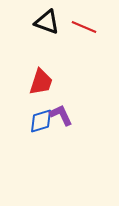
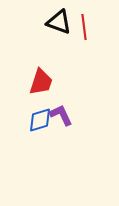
black triangle: moved 12 px right
red line: rotated 60 degrees clockwise
blue diamond: moved 1 px left, 1 px up
